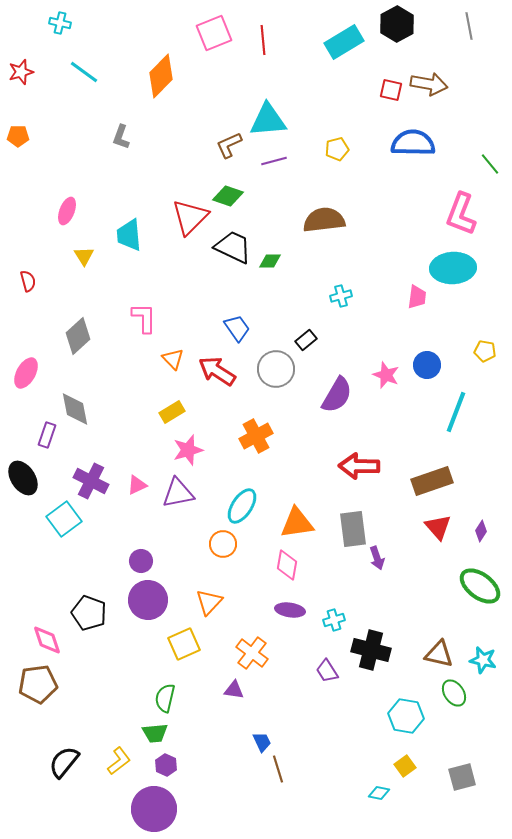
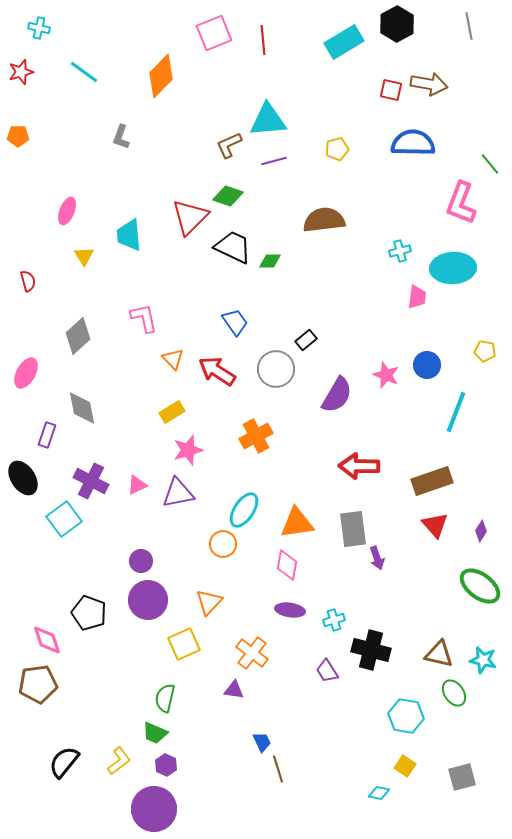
cyan cross at (60, 23): moved 21 px left, 5 px down
pink L-shape at (461, 214): moved 11 px up
cyan cross at (341, 296): moved 59 px right, 45 px up
pink L-shape at (144, 318): rotated 12 degrees counterclockwise
blue trapezoid at (237, 328): moved 2 px left, 6 px up
gray diamond at (75, 409): moved 7 px right, 1 px up
cyan ellipse at (242, 506): moved 2 px right, 4 px down
red triangle at (438, 527): moved 3 px left, 2 px up
green trapezoid at (155, 733): rotated 28 degrees clockwise
yellow square at (405, 766): rotated 20 degrees counterclockwise
